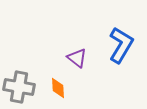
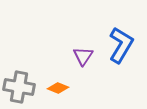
purple triangle: moved 6 px right, 2 px up; rotated 25 degrees clockwise
orange diamond: rotated 65 degrees counterclockwise
